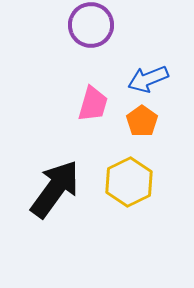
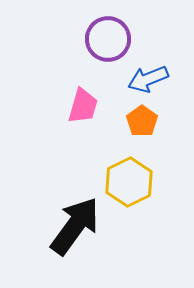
purple circle: moved 17 px right, 14 px down
pink trapezoid: moved 10 px left, 2 px down
black arrow: moved 20 px right, 37 px down
